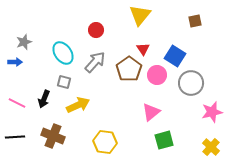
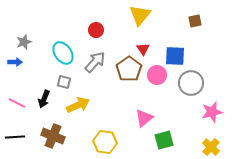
blue square: rotated 30 degrees counterclockwise
pink triangle: moved 7 px left, 6 px down
